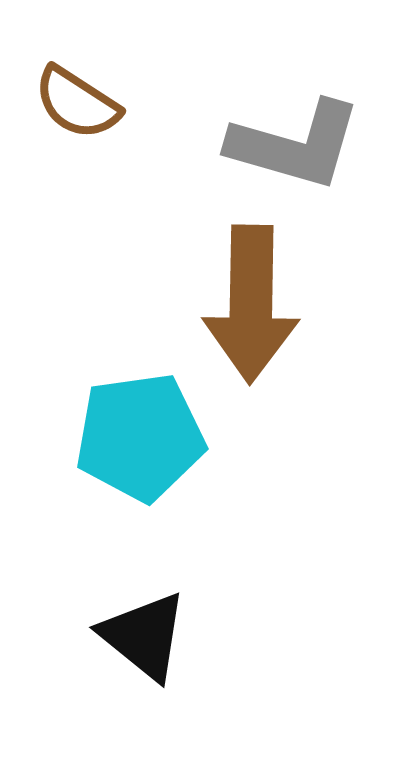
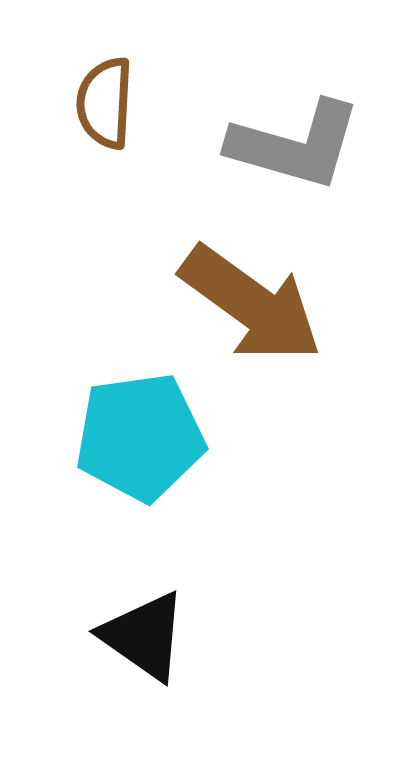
brown semicircle: moved 28 px right; rotated 60 degrees clockwise
brown arrow: rotated 55 degrees counterclockwise
black triangle: rotated 4 degrees counterclockwise
